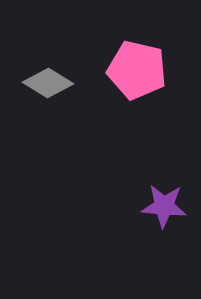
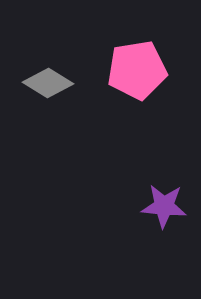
pink pentagon: rotated 22 degrees counterclockwise
